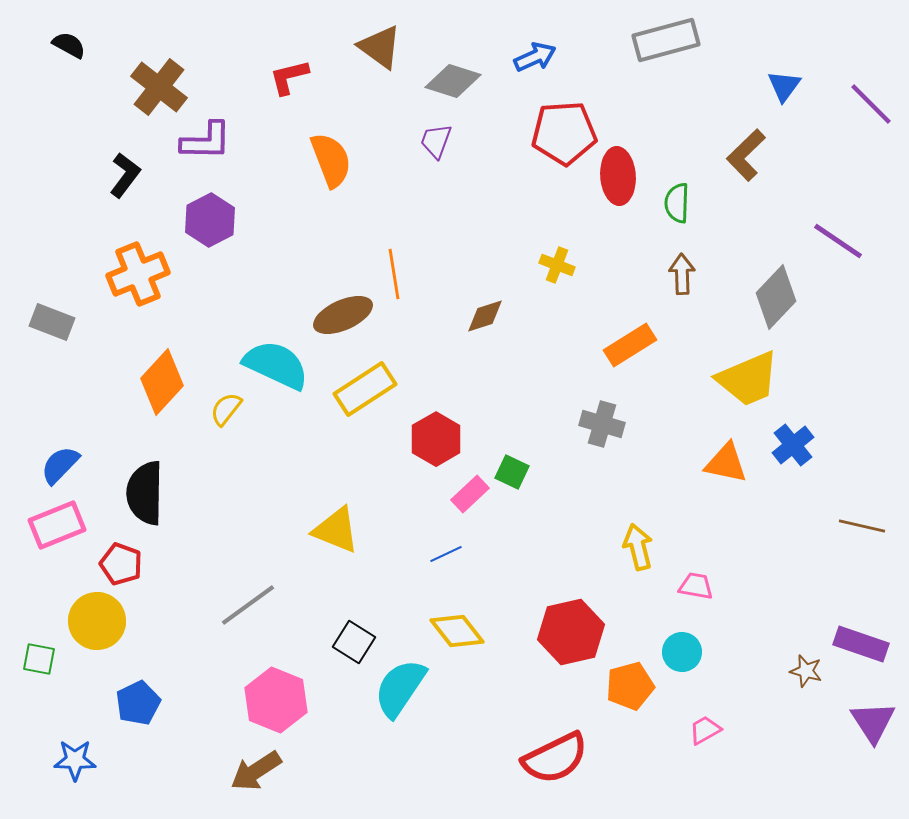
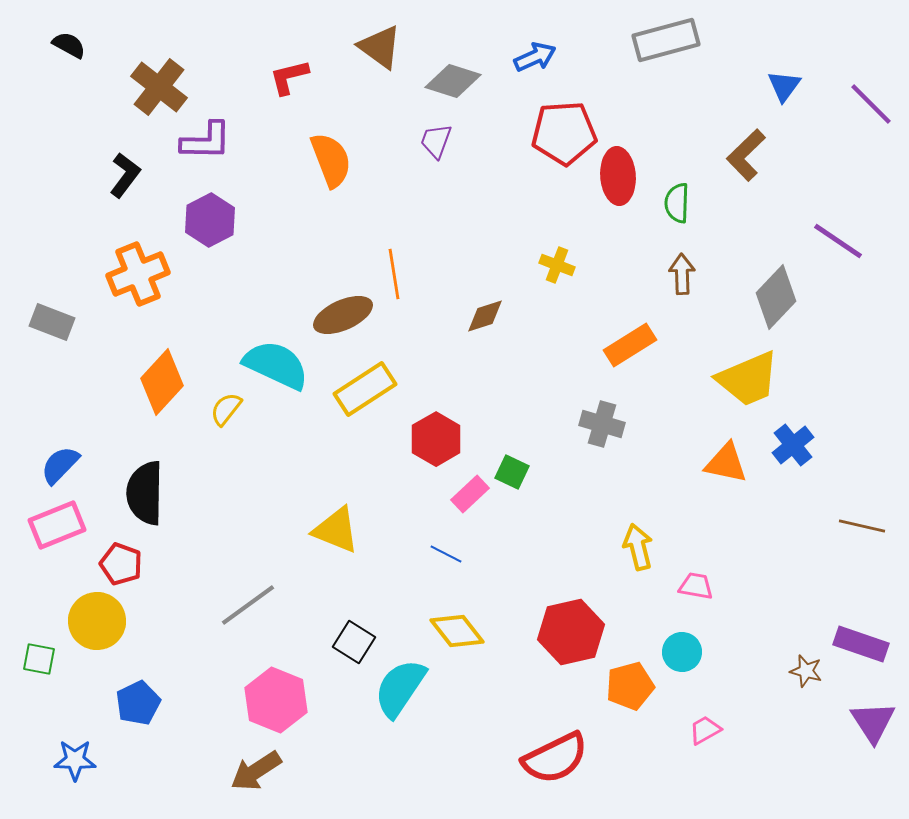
blue line at (446, 554): rotated 52 degrees clockwise
